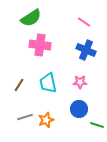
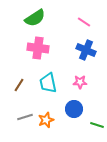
green semicircle: moved 4 px right
pink cross: moved 2 px left, 3 px down
blue circle: moved 5 px left
